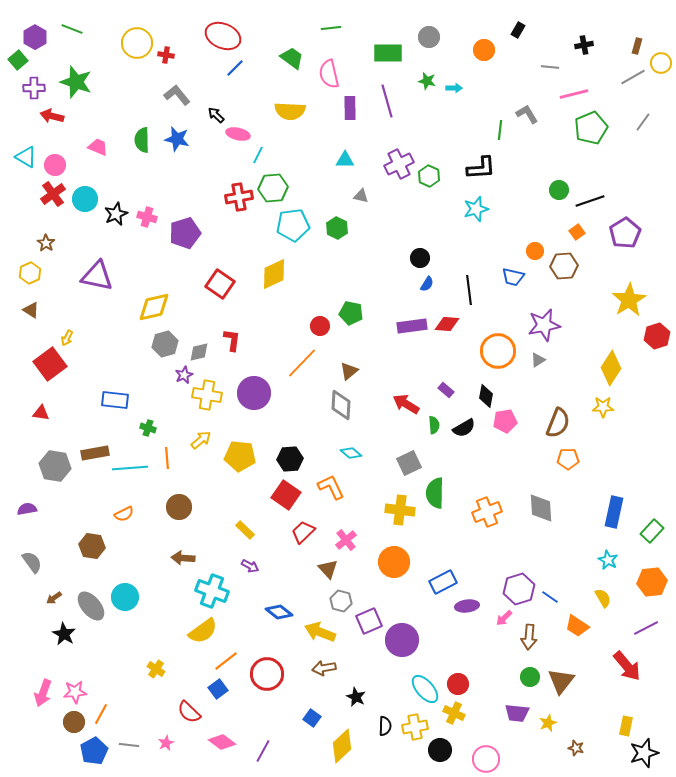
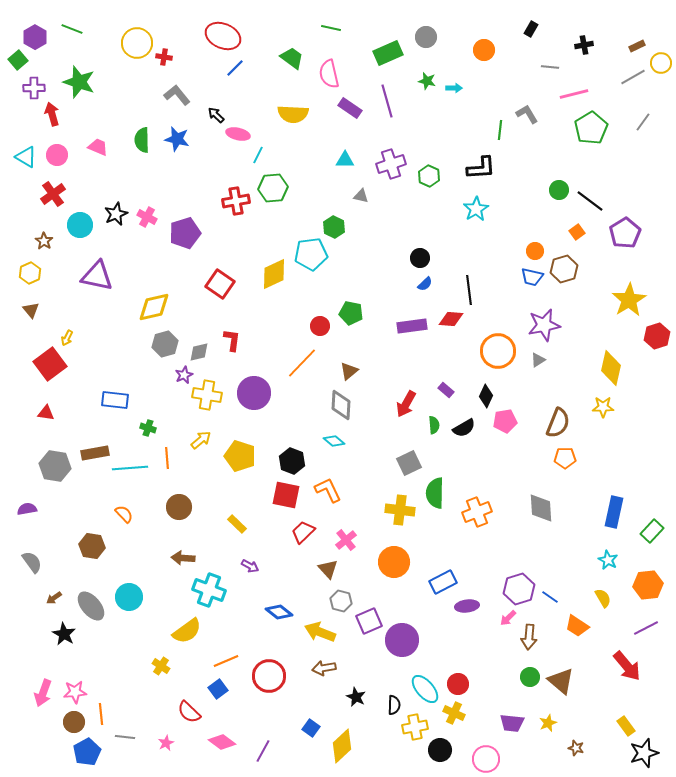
green line at (331, 28): rotated 18 degrees clockwise
black rectangle at (518, 30): moved 13 px right, 1 px up
gray circle at (429, 37): moved 3 px left
brown rectangle at (637, 46): rotated 49 degrees clockwise
green rectangle at (388, 53): rotated 24 degrees counterclockwise
red cross at (166, 55): moved 2 px left, 2 px down
green star at (76, 82): moved 3 px right
purple rectangle at (350, 108): rotated 55 degrees counterclockwise
yellow semicircle at (290, 111): moved 3 px right, 3 px down
red arrow at (52, 116): moved 2 px up; rotated 60 degrees clockwise
green pentagon at (591, 128): rotated 8 degrees counterclockwise
purple cross at (399, 164): moved 8 px left; rotated 8 degrees clockwise
pink circle at (55, 165): moved 2 px right, 10 px up
red cross at (239, 197): moved 3 px left, 4 px down
cyan circle at (85, 199): moved 5 px left, 26 px down
black line at (590, 201): rotated 56 degrees clockwise
cyan star at (476, 209): rotated 15 degrees counterclockwise
pink cross at (147, 217): rotated 12 degrees clockwise
cyan pentagon at (293, 225): moved 18 px right, 29 px down
green hexagon at (337, 228): moved 3 px left, 1 px up
brown star at (46, 243): moved 2 px left, 2 px up
brown hexagon at (564, 266): moved 3 px down; rotated 12 degrees counterclockwise
blue trapezoid at (513, 277): moved 19 px right
blue semicircle at (427, 284): moved 2 px left; rotated 14 degrees clockwise
brown triangle at (31, 310): rotated 18 degrees clockwise
red diamond at (447, 324): moved 4 px right, 5 px up
yellow diamond at (611, 368): rotated 20 degrees counterclockwise
black diamond at (486, 396): rotated 15 degrees clockwise
red arrow at (406, 404): rotated 92 degrees counterclockwise
red triangle at (41, 413): moved 5 px right
cyan diamond at (351, 453): moved 17 px left, 12 px up
yellow pentagon at (240, 456): rotated 12 degrees clockwise
black hexagon at (290, 459): moved 2 px right, 2 px down; rotated 25 degrees clockwise
orange pentagon at (568, 459): moved 3 px left, 1 px up
orange L-shape at (331, 487): moved 3 px left, 3 px down
red square at (286, 495): rotated 24 degrees counterclockwise
orange cross at (487, 512): moved 10 px left
orange semicircle at (124, 514): rotated 108 degrees counterclockwise
yellow rectangle at (245, 530): moved 8 px left, 6 px up
orange hexagon at (652, 582): moved 4 px left, 3 px down
cyan cross at (212, 591): moved 3 px left, 1 px up
cyan circle at (125, 597): moved 4 px right
pink arrow at (504, 618): moved 4 px right
yellow semicircle at (203, 631): moved 16 px left
orange line at (226, 661): rotated 15 degrees clockwise
yellow cross at (156, 669): moved 5 px right, 3 px up
red circle at (267, 674): moved 2 px right, 2 px down
brown triangle at (561, 681): rotated 28 degrees counterclockwise
purple trapezoid at (517, 713): moved 5 px left, 10 px down
orange line at (101, 714): rotated 35 degrees counterclockwise
blue square at (312, 718): moved 1 px left, 10 px down
black semicircle at (385, 726): moved 9 px right, 21 px up
yellow rectangle at (626, 726): rotated 48 degrees counterclockwise
gray line at (129, 745): moved 4 px left, 8 px up
blue pentagon at (94, 751): moved 7 px left, 1 px down
